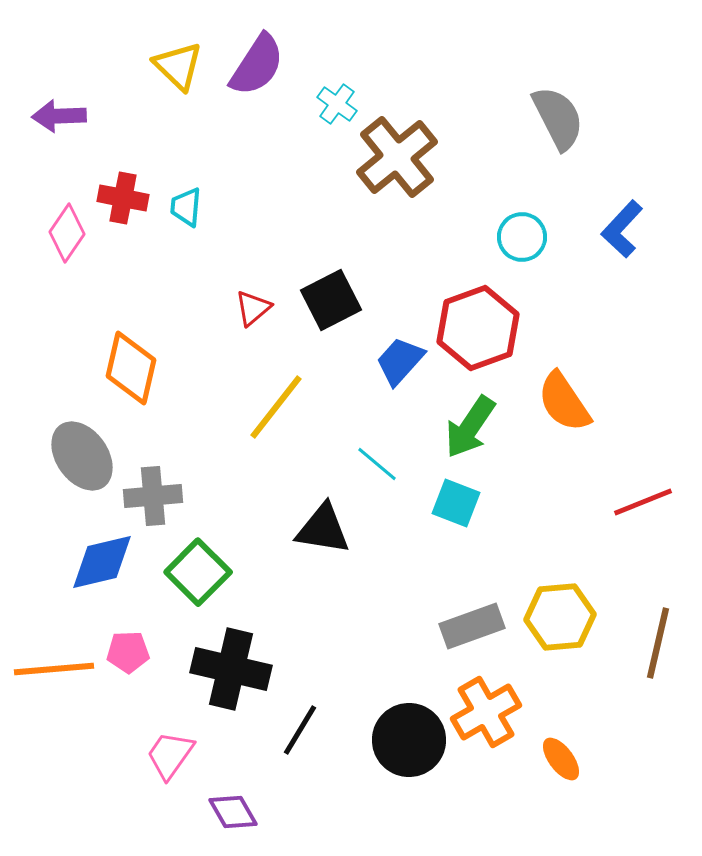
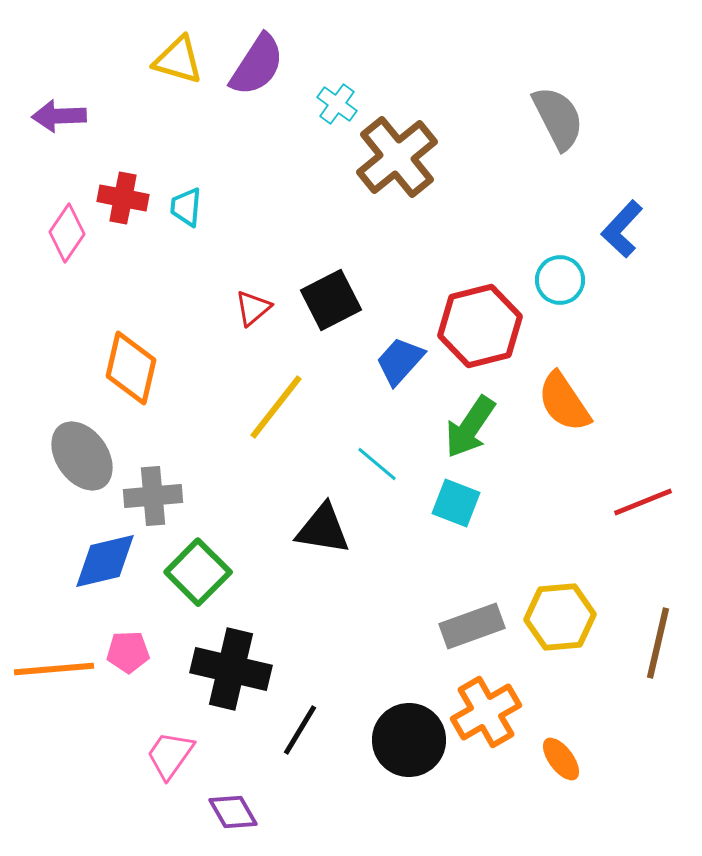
yellow triangle: moved 6 px up; rotated 28 degrees counterclockwise
cyan circle: moved 38 px right, 43 px down
red hexagon: moved 2 px right, 2 px up; rotated 6 degrees clockwise
blue diamond: moved 3 px right, 1 px up
